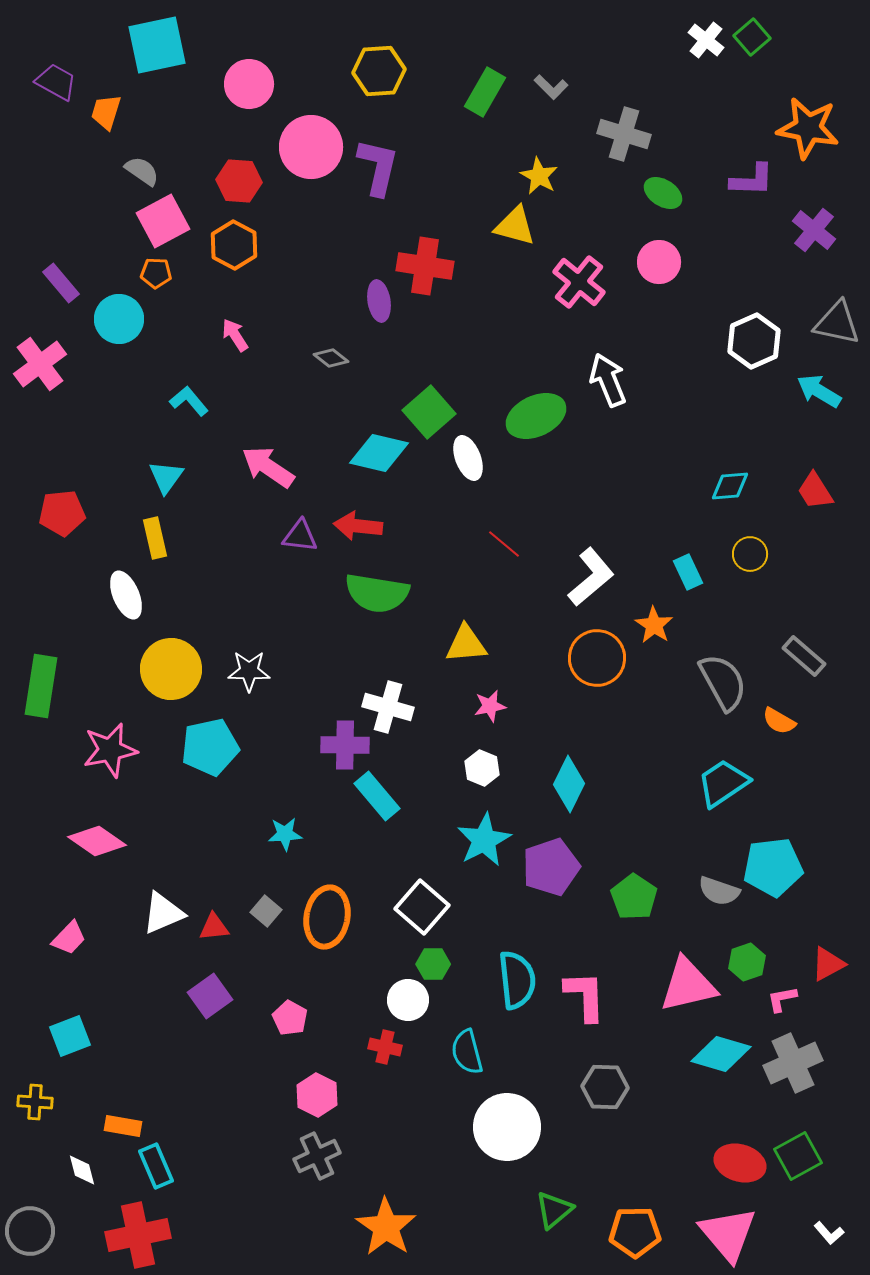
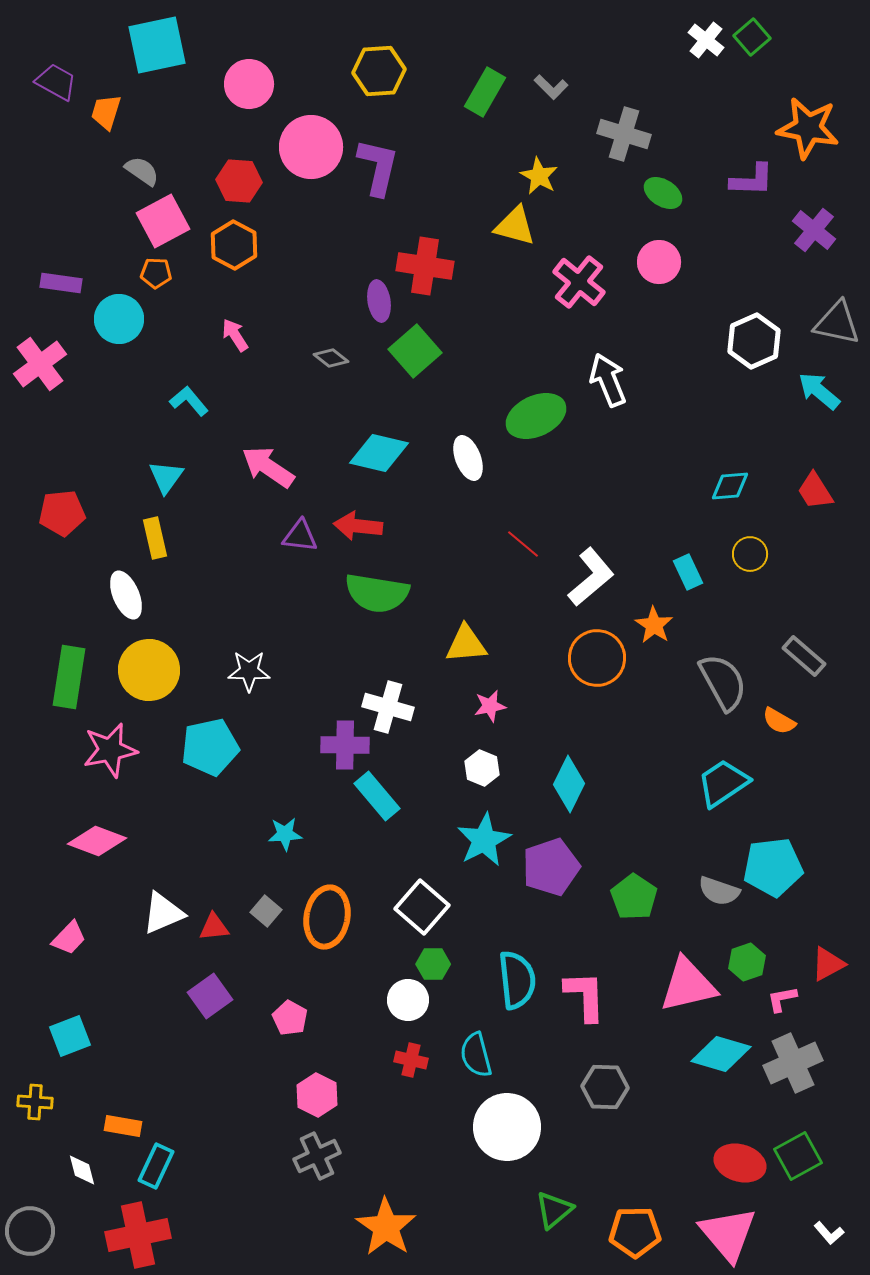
purple rectangle at (61, 283): rotated 42 degrees counterclockwise
cyan arrow at (819, 391): rotated 9 degrees clockwise
green square at (429, 412): moved 14 px left, 61 px up
red line at (504, 544): moved 19 px right
yellow circle at (171, 669): moved 22 px left, 1 px down
green rectangle at (41, 686): moved 28 px right, 9 px up
pink diamond at (97, 841): rotated 14 degrees counterclockwise
red cross at (385, 1047): moved 26 px right, 13 px down
cyan semicircle at (467, 1052): moved 9 px right, 3 px down
cyan rectangle at (156, 1166): rotated 48 degrees clockwise
